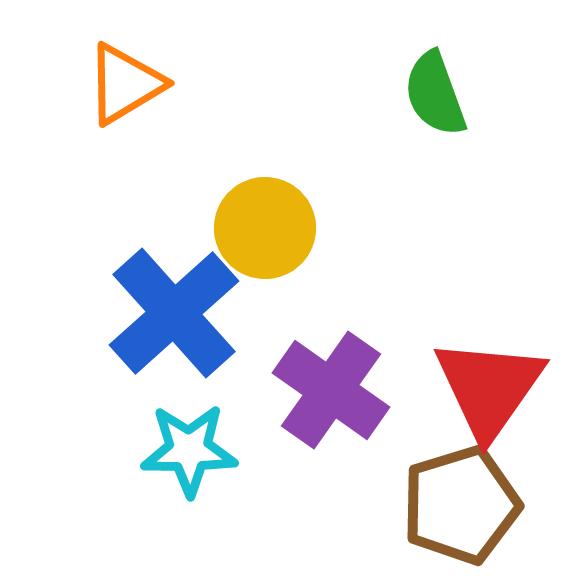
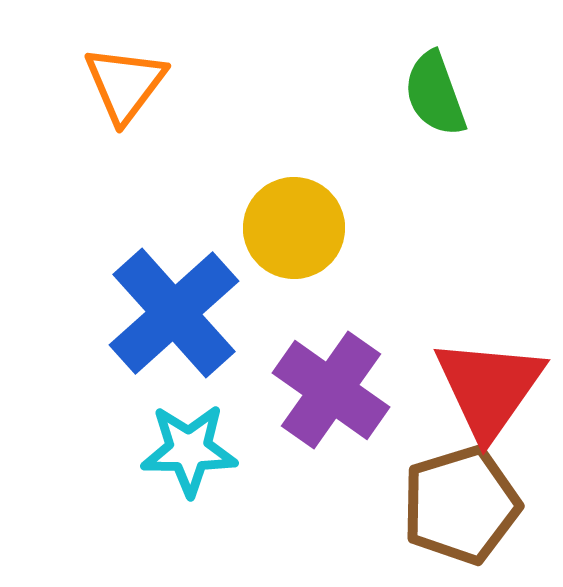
orange triangle: rotated 22 degrees counterclockwise
yellow circle: moved 29 px right
